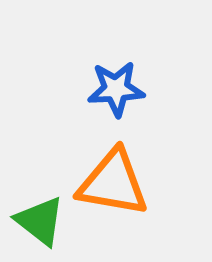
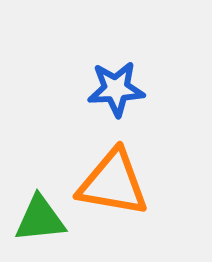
green triangle: moved 2 px up; rotated 44 degrees counterclockwise
